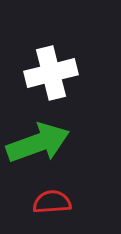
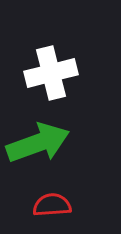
red semicircle: moved 3 px down
